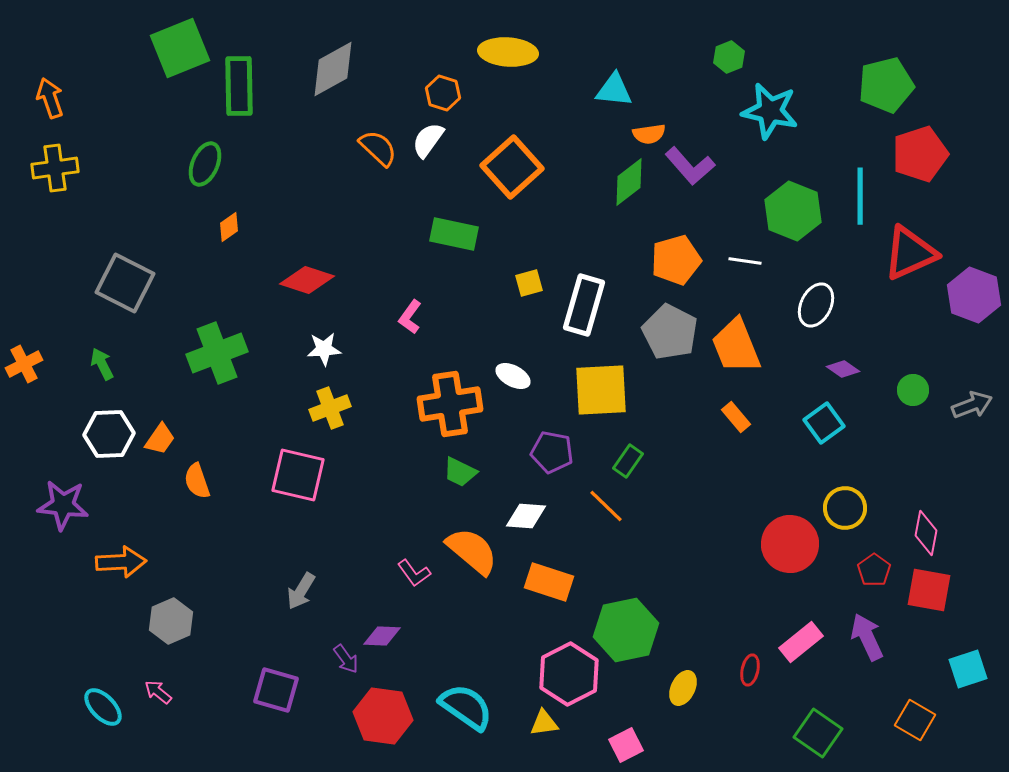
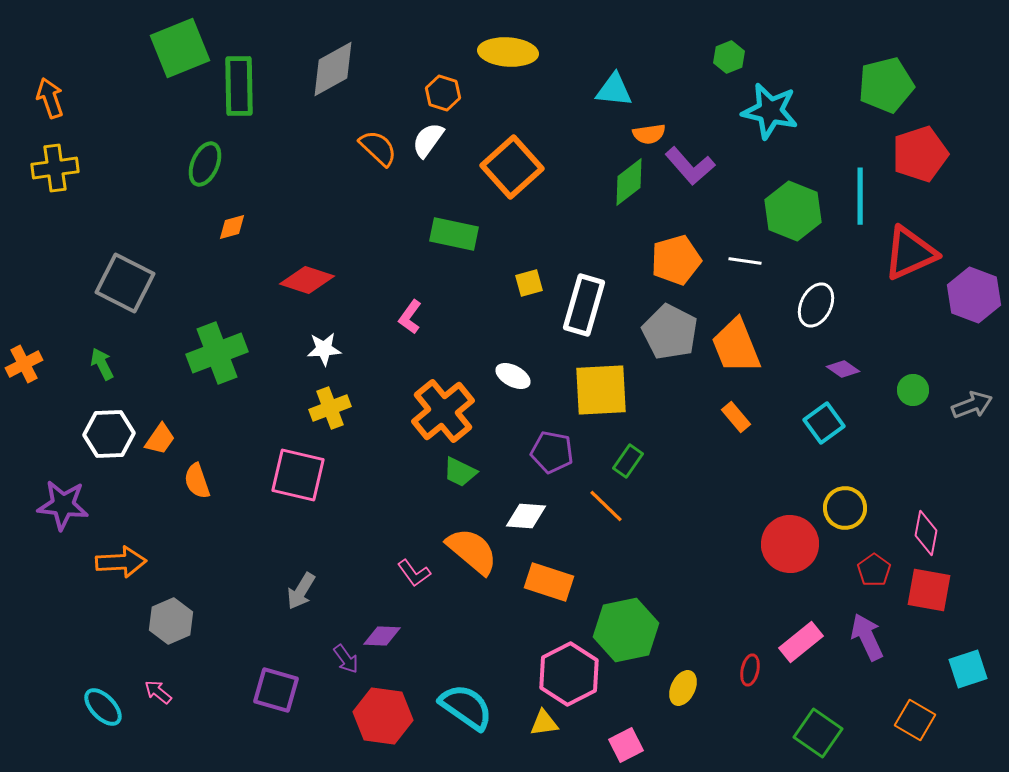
orange diamond at (229, 227): moved 3 px right; rotated 20 degrees clockwise
orange cross at (450, 404): moved 7 px left, 7 px down; rotated 30 degrees counterclockwise
